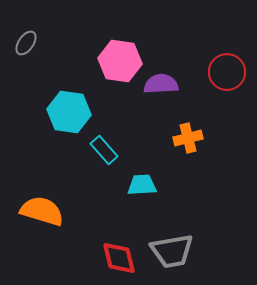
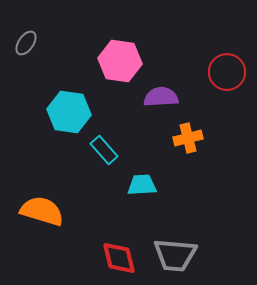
purple semicircle: moved 13 px down
gray trapezoid: moved 3 px right, 4 px down; rotated 15 degrees clockwise
